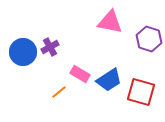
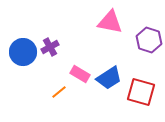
purple hexagon: moved 1 px down
blue trapezoid: moved 2 px up
